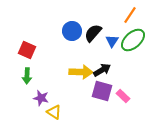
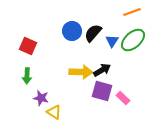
orange line: moved 2 px right, 3 px up; rotated 36 degrees clockwise
red square: moved 1 px right, 4 px up
pink rectangle: moved 2 px down
